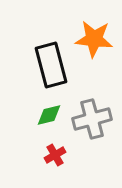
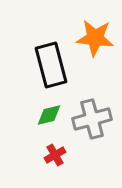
orange star: moved 1 px right, 1 px up
